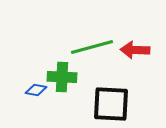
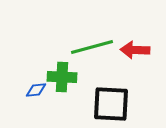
blue diamond: rotated 15 degrees counterclockwise
